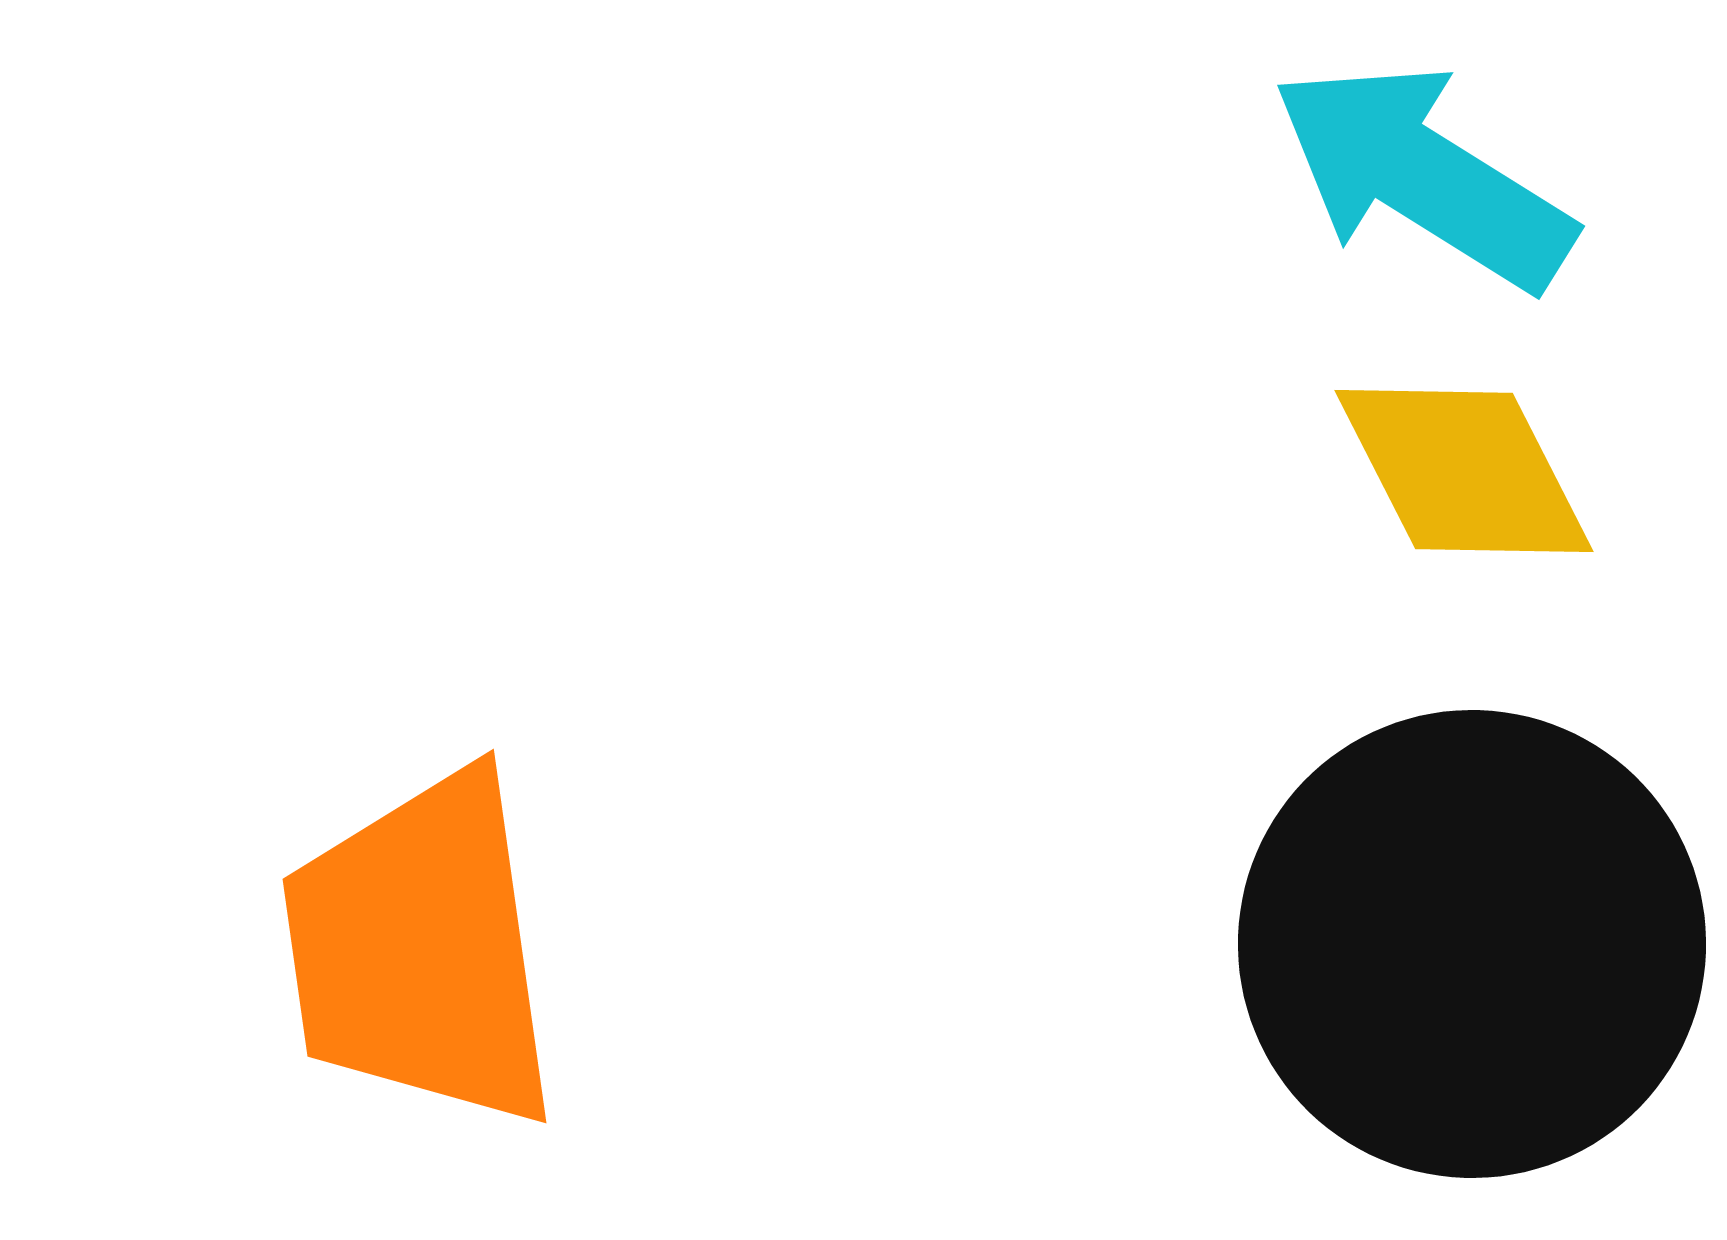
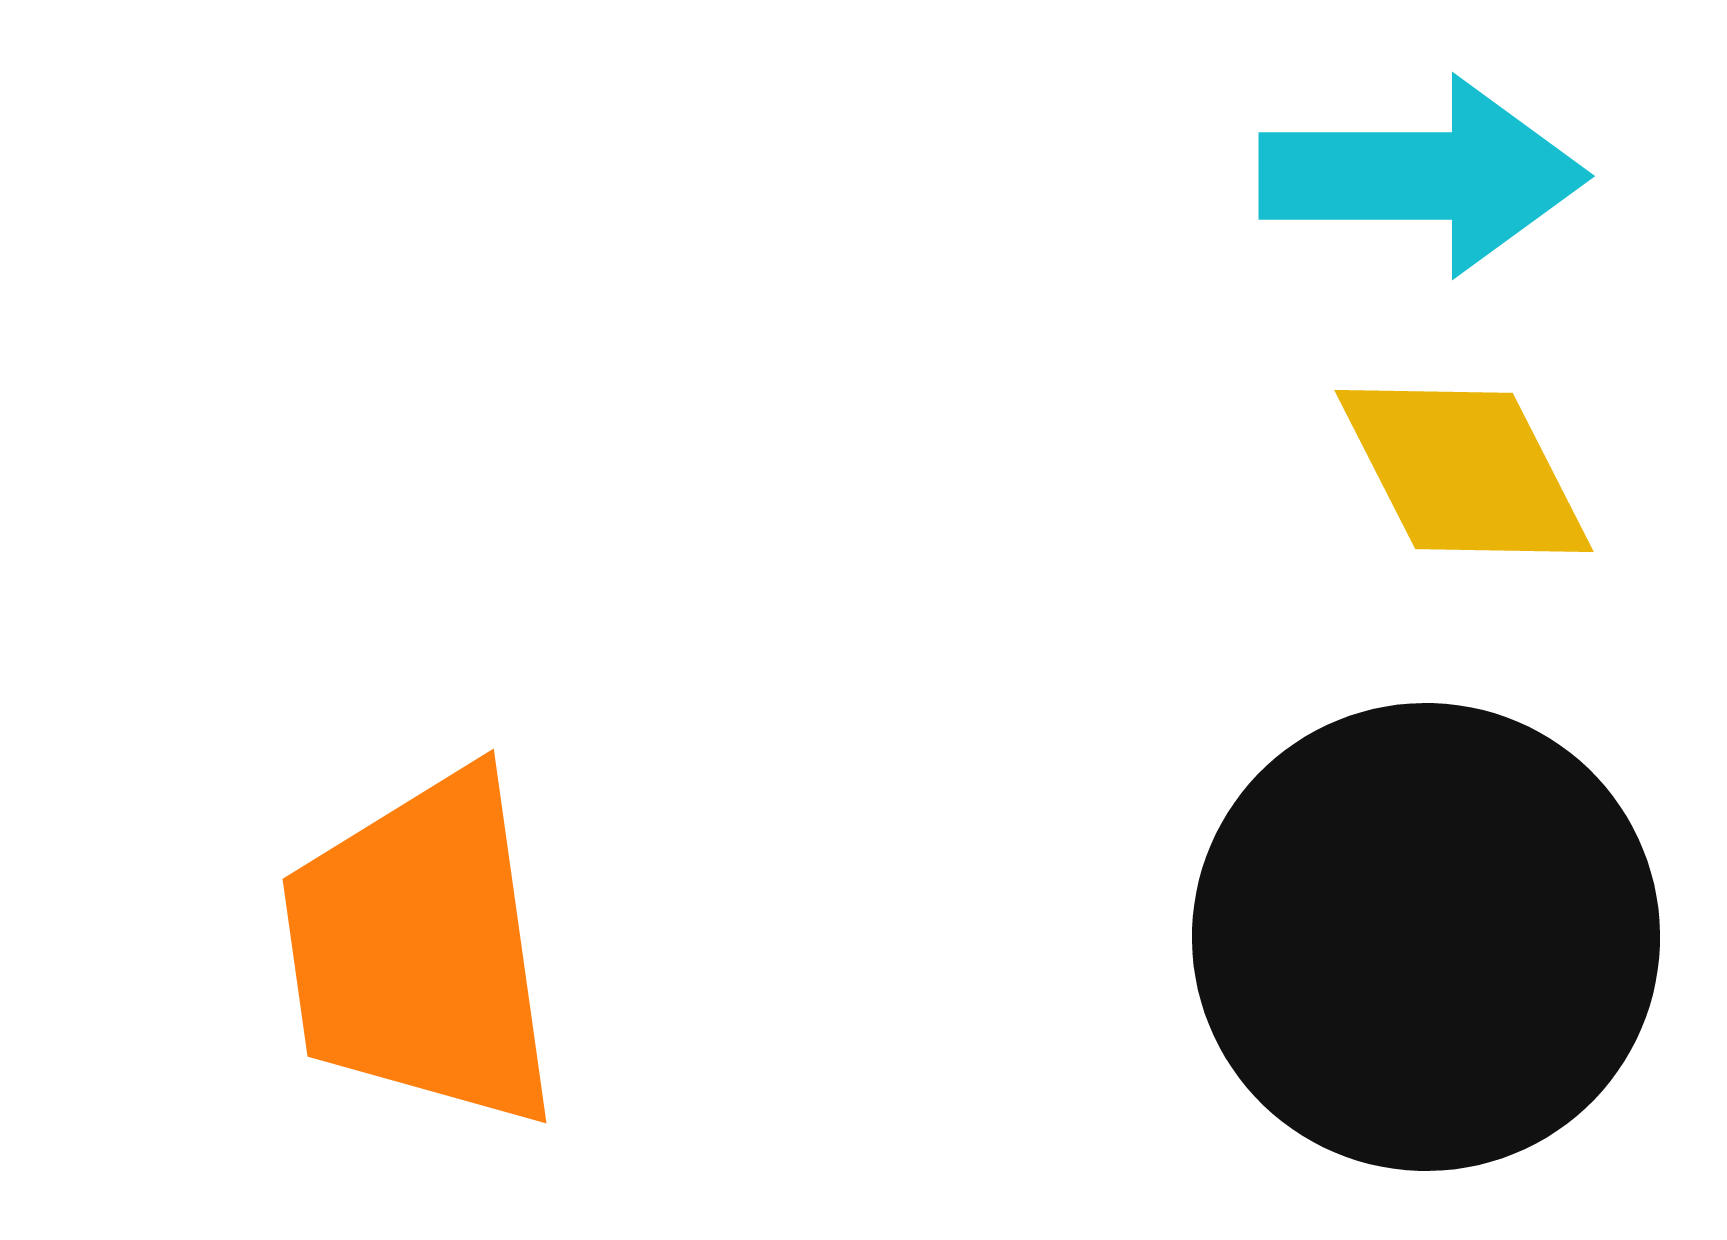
cyan arrow: rotated 148 degrees clockwise
black circle: moved 46 px left, 7 px up
